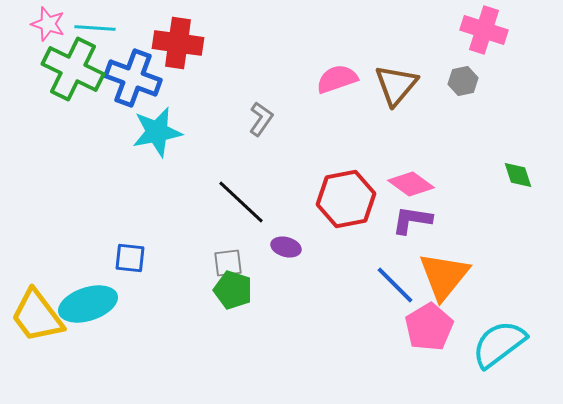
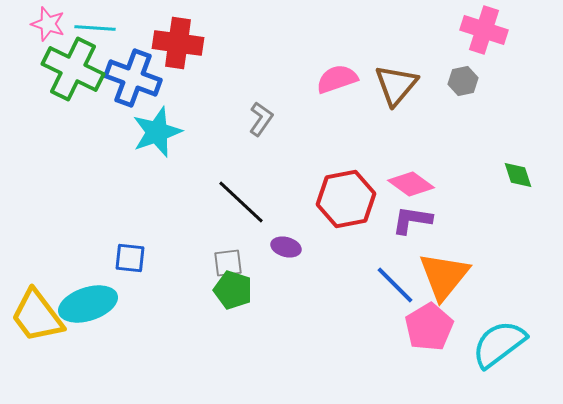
cyan star: rotated 9 degrees counterclockwise
